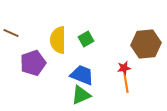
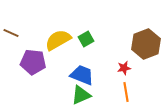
yellow semicircle: rotated 60 degrees clockwise
brown hexagon: rotated 16 degrees counterclockwise
purple pentagon: moved 1 px up; rotated 25 degrees clockwise
orange line: moved 9 px down
